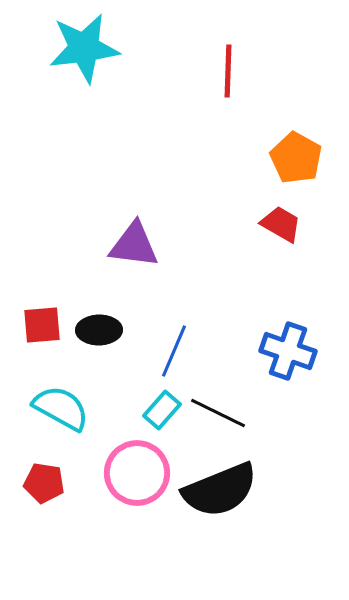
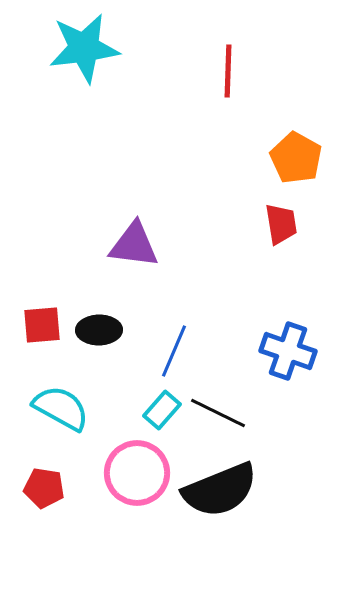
red trapezoid: rotated 51 degrees clockwise
red pentagon: moved 5 px down
